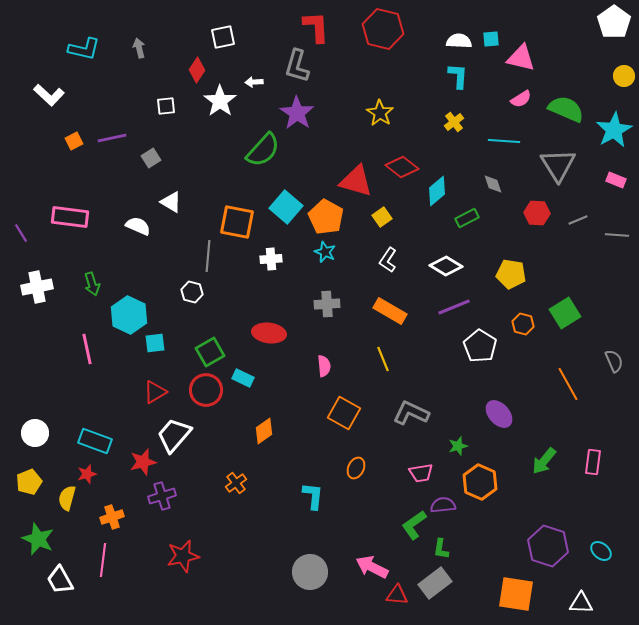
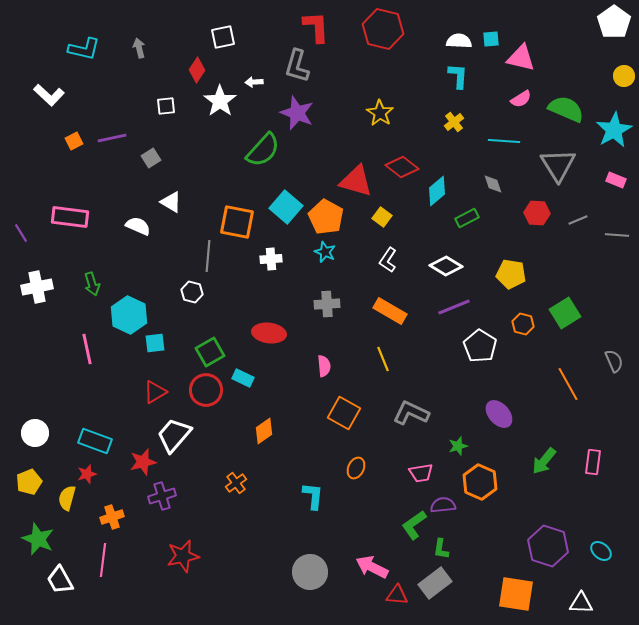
purple star at (297, 113): rotated 12 degrees counterclockwise
yellow square at (382, 217): rotated 18 degrees counterclockwise
